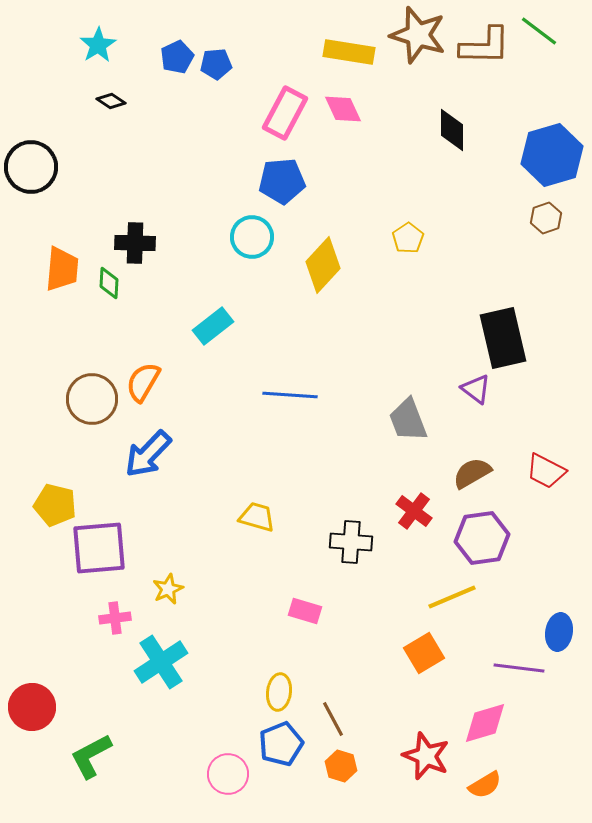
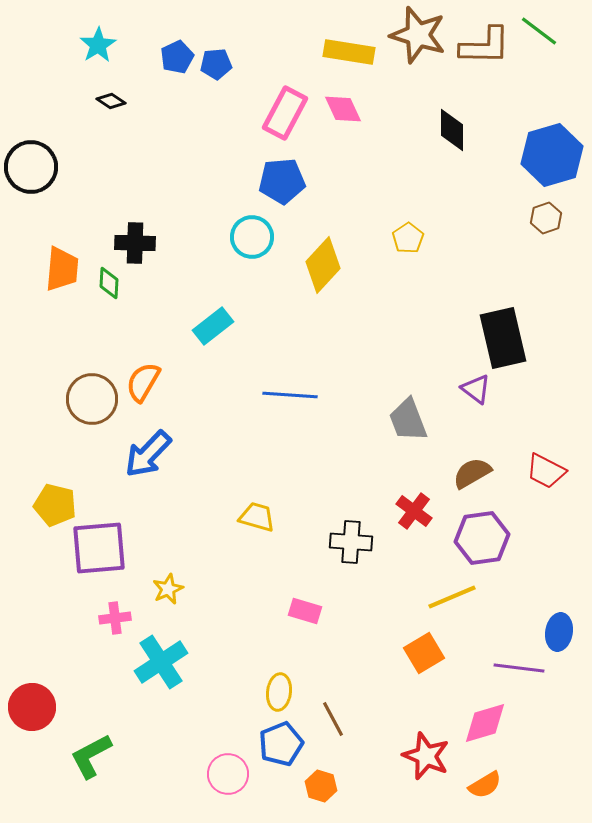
orange hexagon at (341, 766): moved 20 px left, 20 px down
